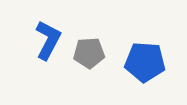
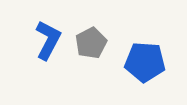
gray pentagon: moved 2 px right, 10 px up; rotated 24 degrees counterclockwise
